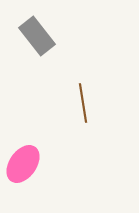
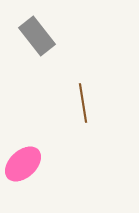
pink ellipse: rotated 12 degrees clockwise
